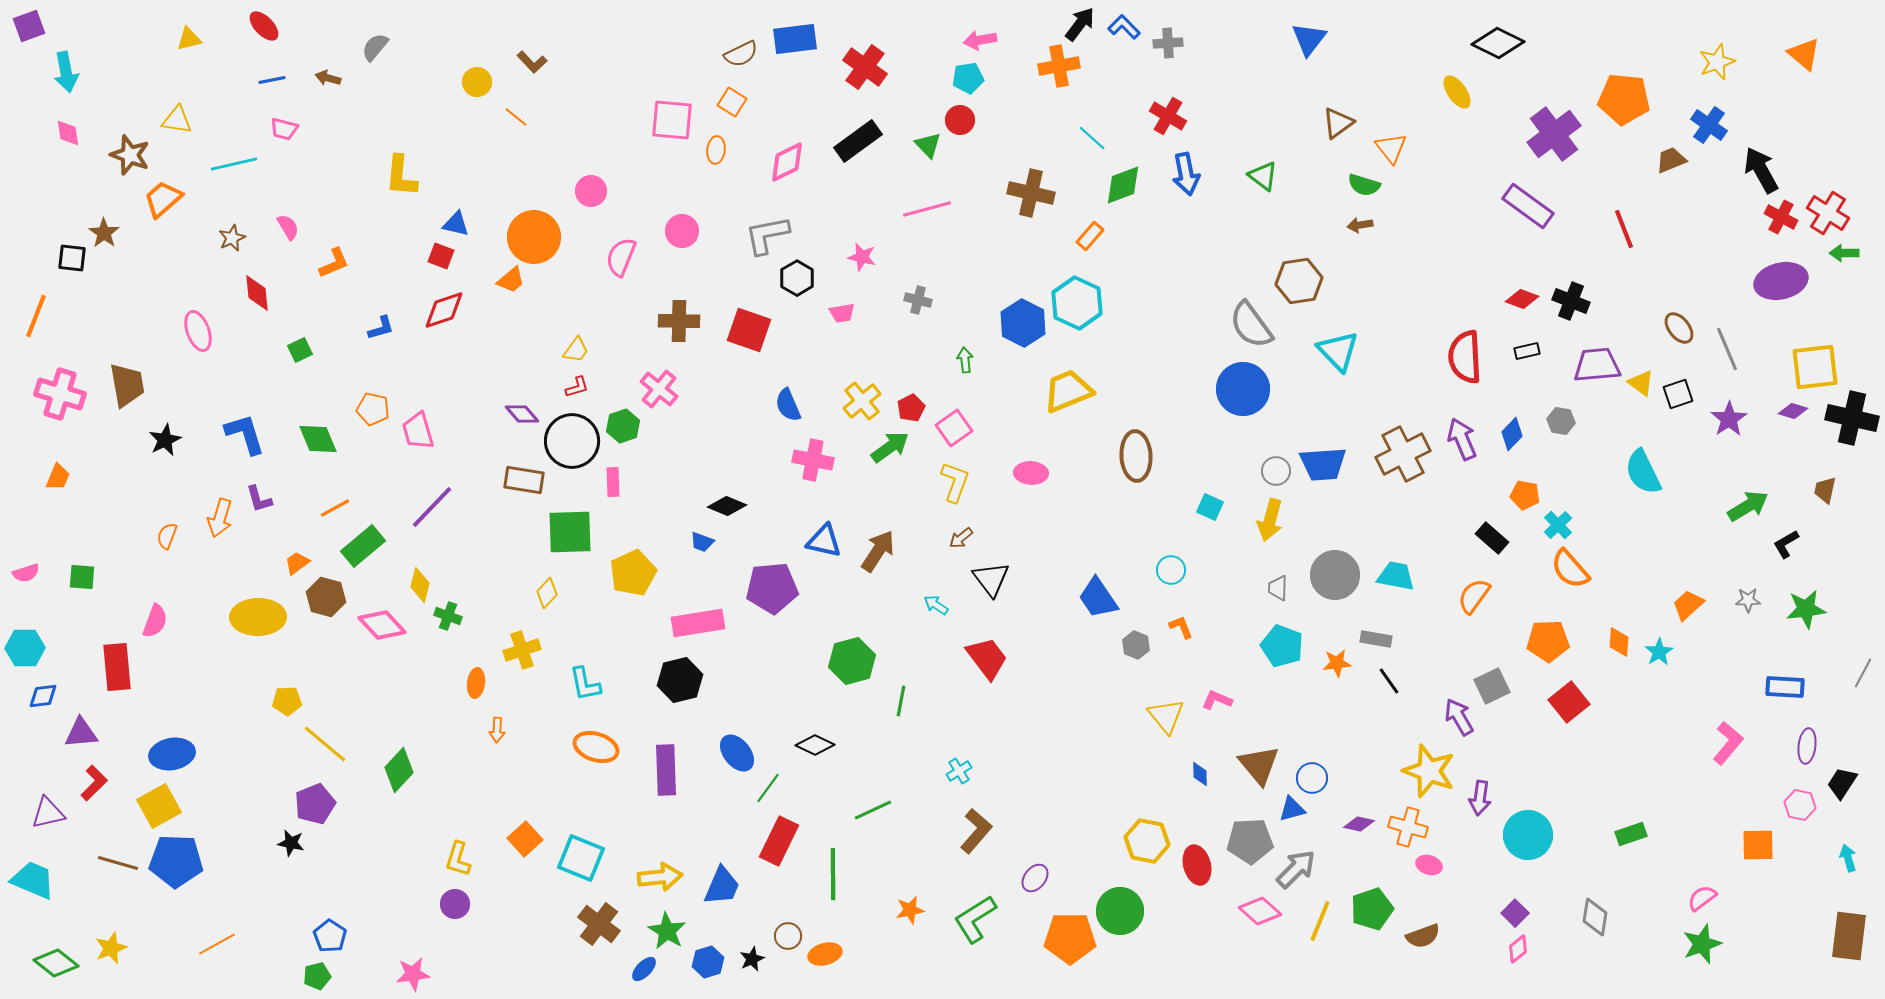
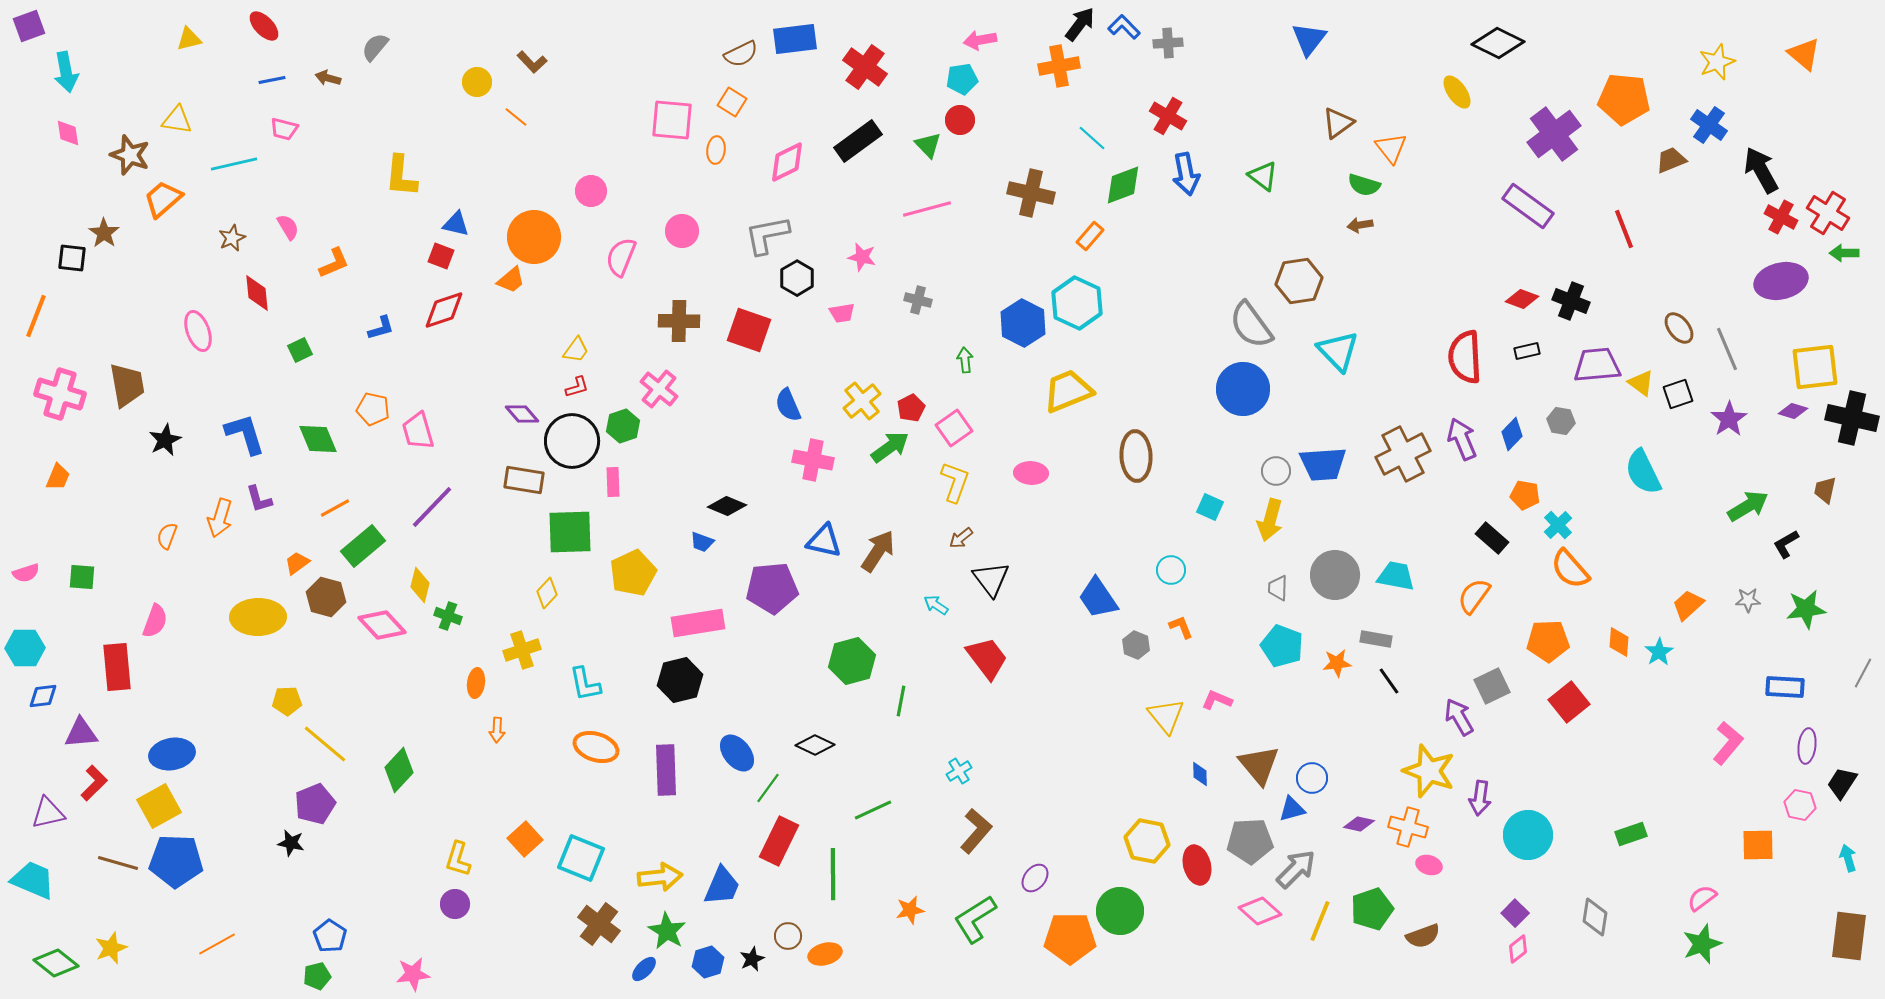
cyan pentagon at (968, 78): moved 6 px left, 1 px down
